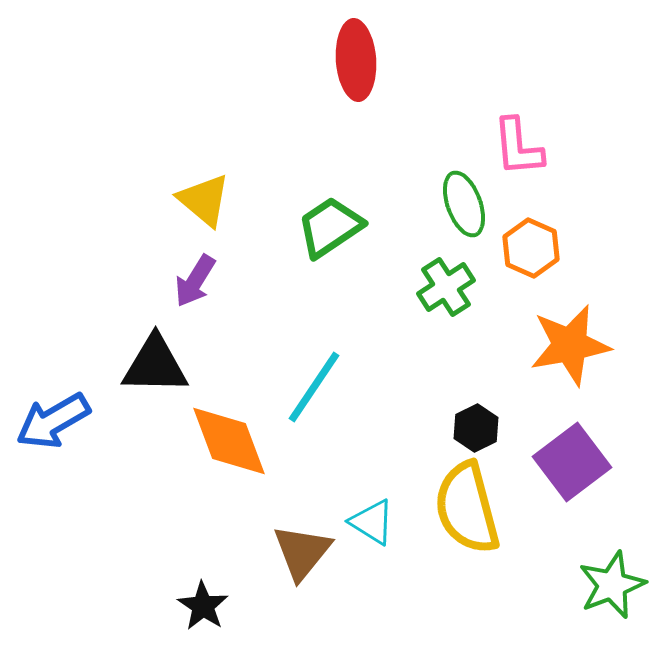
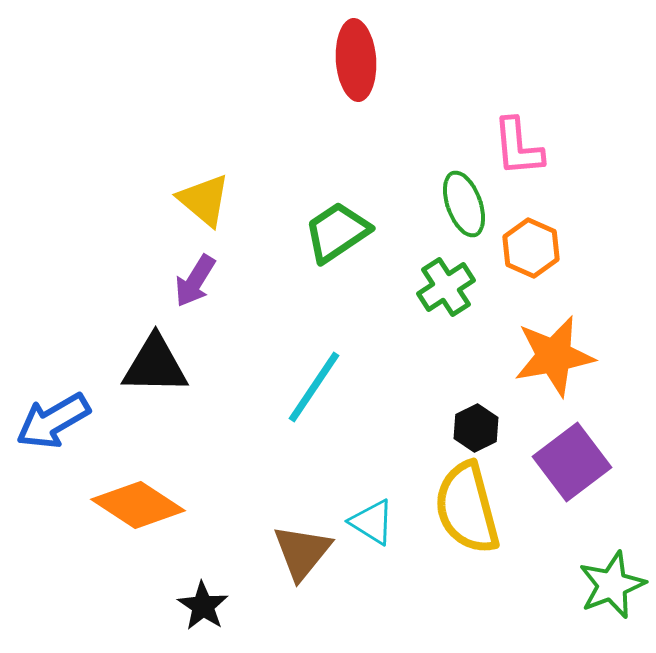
green trapezoid: moved 7 px right, 5 px down
orange star: moved 16 px left, 11 px down
orange diamond: moved 91 px left, 64 px down; rotated 36 degrees counterclockwise
